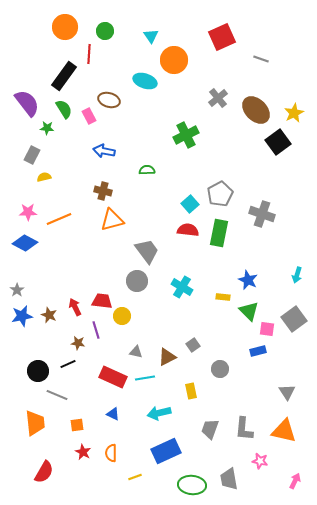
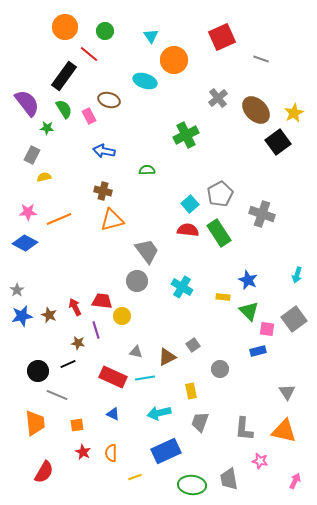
red line at (89, 54): rotated 54 degrees counterclockwise
green rectangle at (219, 233): rotated 44 degrees counterclockwise
gray trapezoid at (210, 429): moved 10 px left, 7 px up
